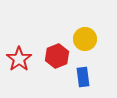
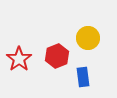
yellow circle: moved 3 px right, 1 px up
